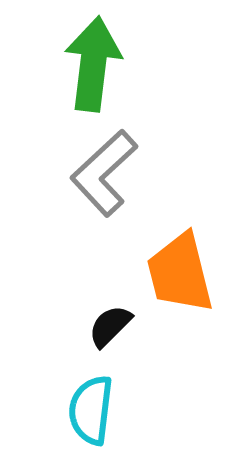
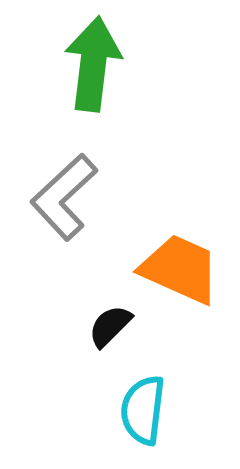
gray L-shape: moved 40 px left, 24 px down
orange trapezoid: moved 4 px up; rotated 128 degrees clockwise
cyan semicircle: moved 52 px right
